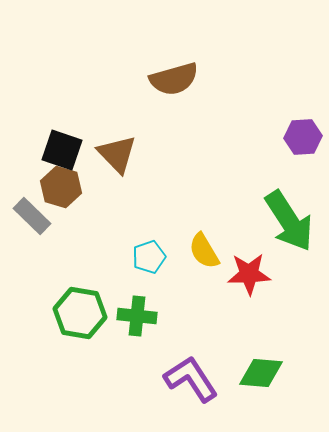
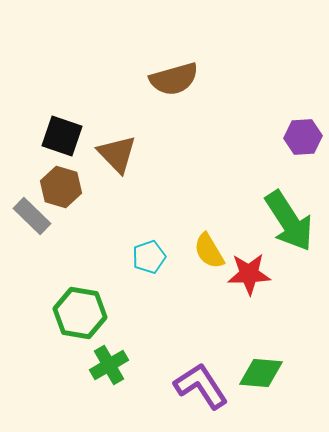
black square: moved 14 px up
yellow semicircle: moved 5 px right
green cross: moved 28 px left, 49 px down; rotated 36 degrees counterclockwise
purple L-shape: moved 10 px right, 7 px down
